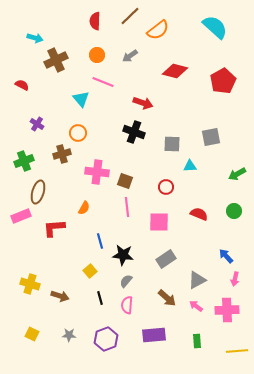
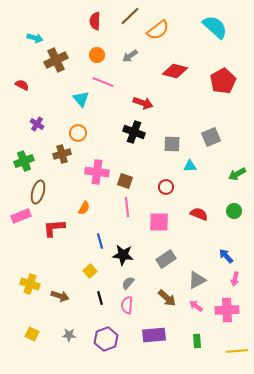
gray square at (211, 137): rotated 12 degrees counterclockwise
gray semicircle at (126, 281): moved 2 px right, 2 px down
